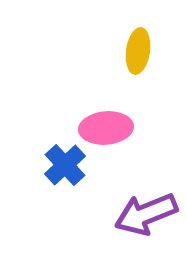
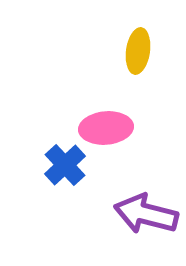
purple arrow: rotated 36 degrees clockwise
